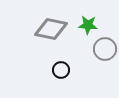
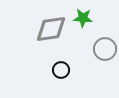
green star: moved 5 px left, 7 px up
gray diamond: rotated 20 degrees counterclockwise
